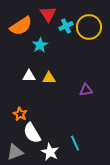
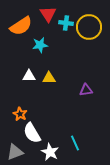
cyan cross: moved 3 px up; rotated 32 degrees clockwise
cyan star: rotated 21 degrees clockwise
